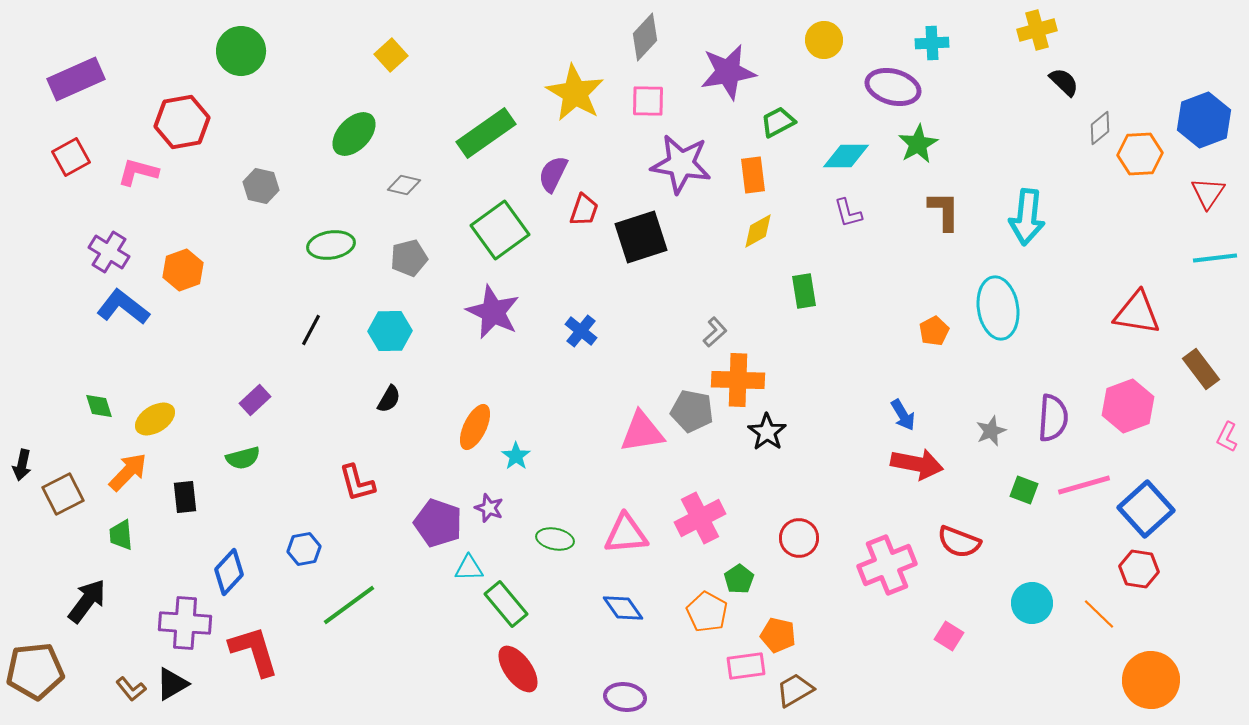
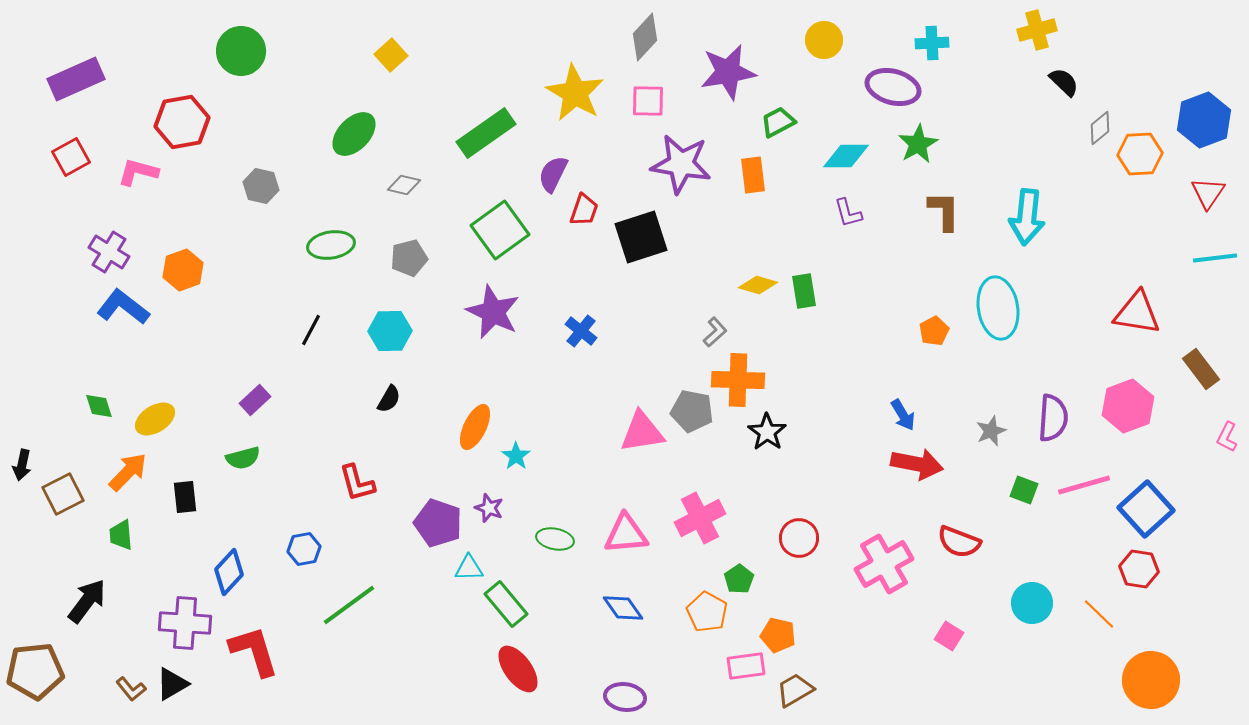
yellow diamond at (758, 231): moved 54 px down; rotated 45 degrees clockwise
pink cross at (887, 565): moved 3 px left, 1 px up; rotated 8 degrees counterclockwise
